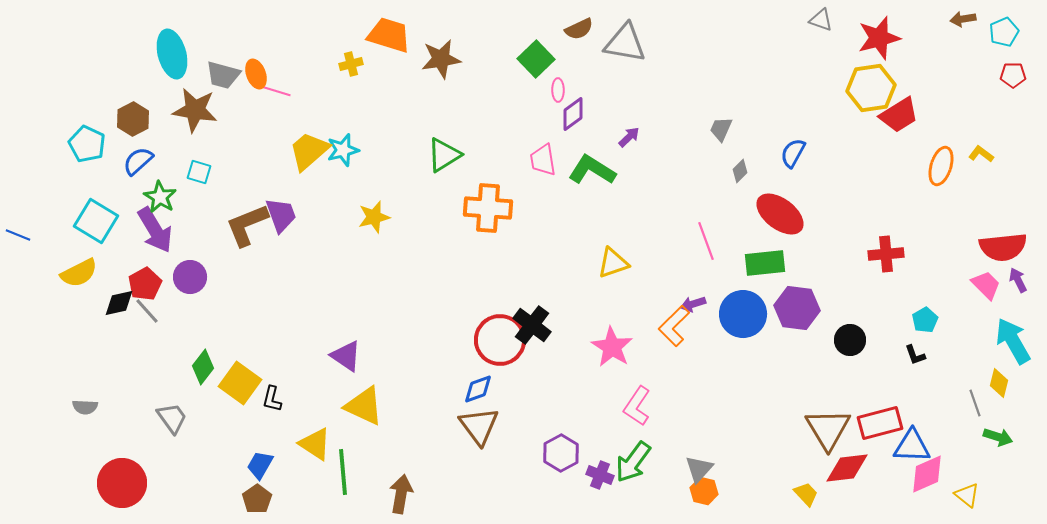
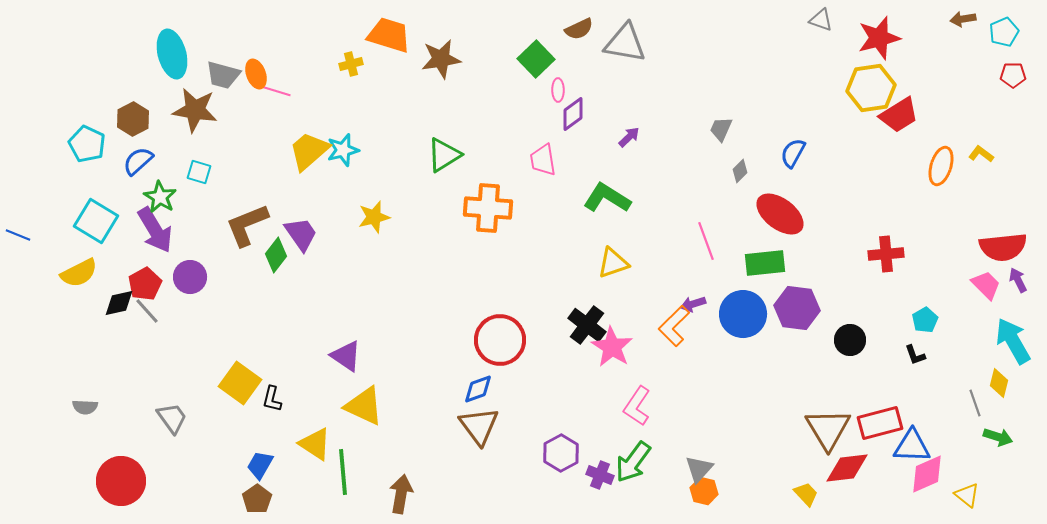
green L-shape at (592, 170): moved 15 px right, 28 px down
purple trapezoid at (281, 215): moved 20 px right, 19 px down; rotated 15 degrees counterclockwise
black cross at (532, 325): moved 55 px right
green diamond at (203, 367): moved 73 px right, 112 px up
red circle at (122, 483): moved 1 px left, 2 px up
